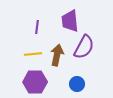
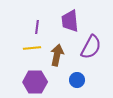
purple semicircle: moved 7 px right
yellow line: moved 1 px left, 6 px up
blue circle: moved 4 px up
